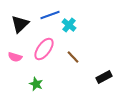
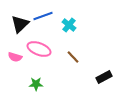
blue line: moved 7 px left, 1 px down
pink ellipse: moved 5 px left; rotated 75 degrees clockwise
green star: rotated 24 degrees counterclockwise
